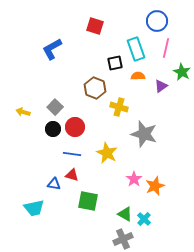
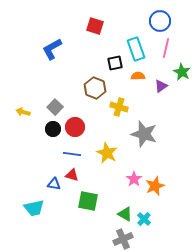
blue circle: moved 3 px right
